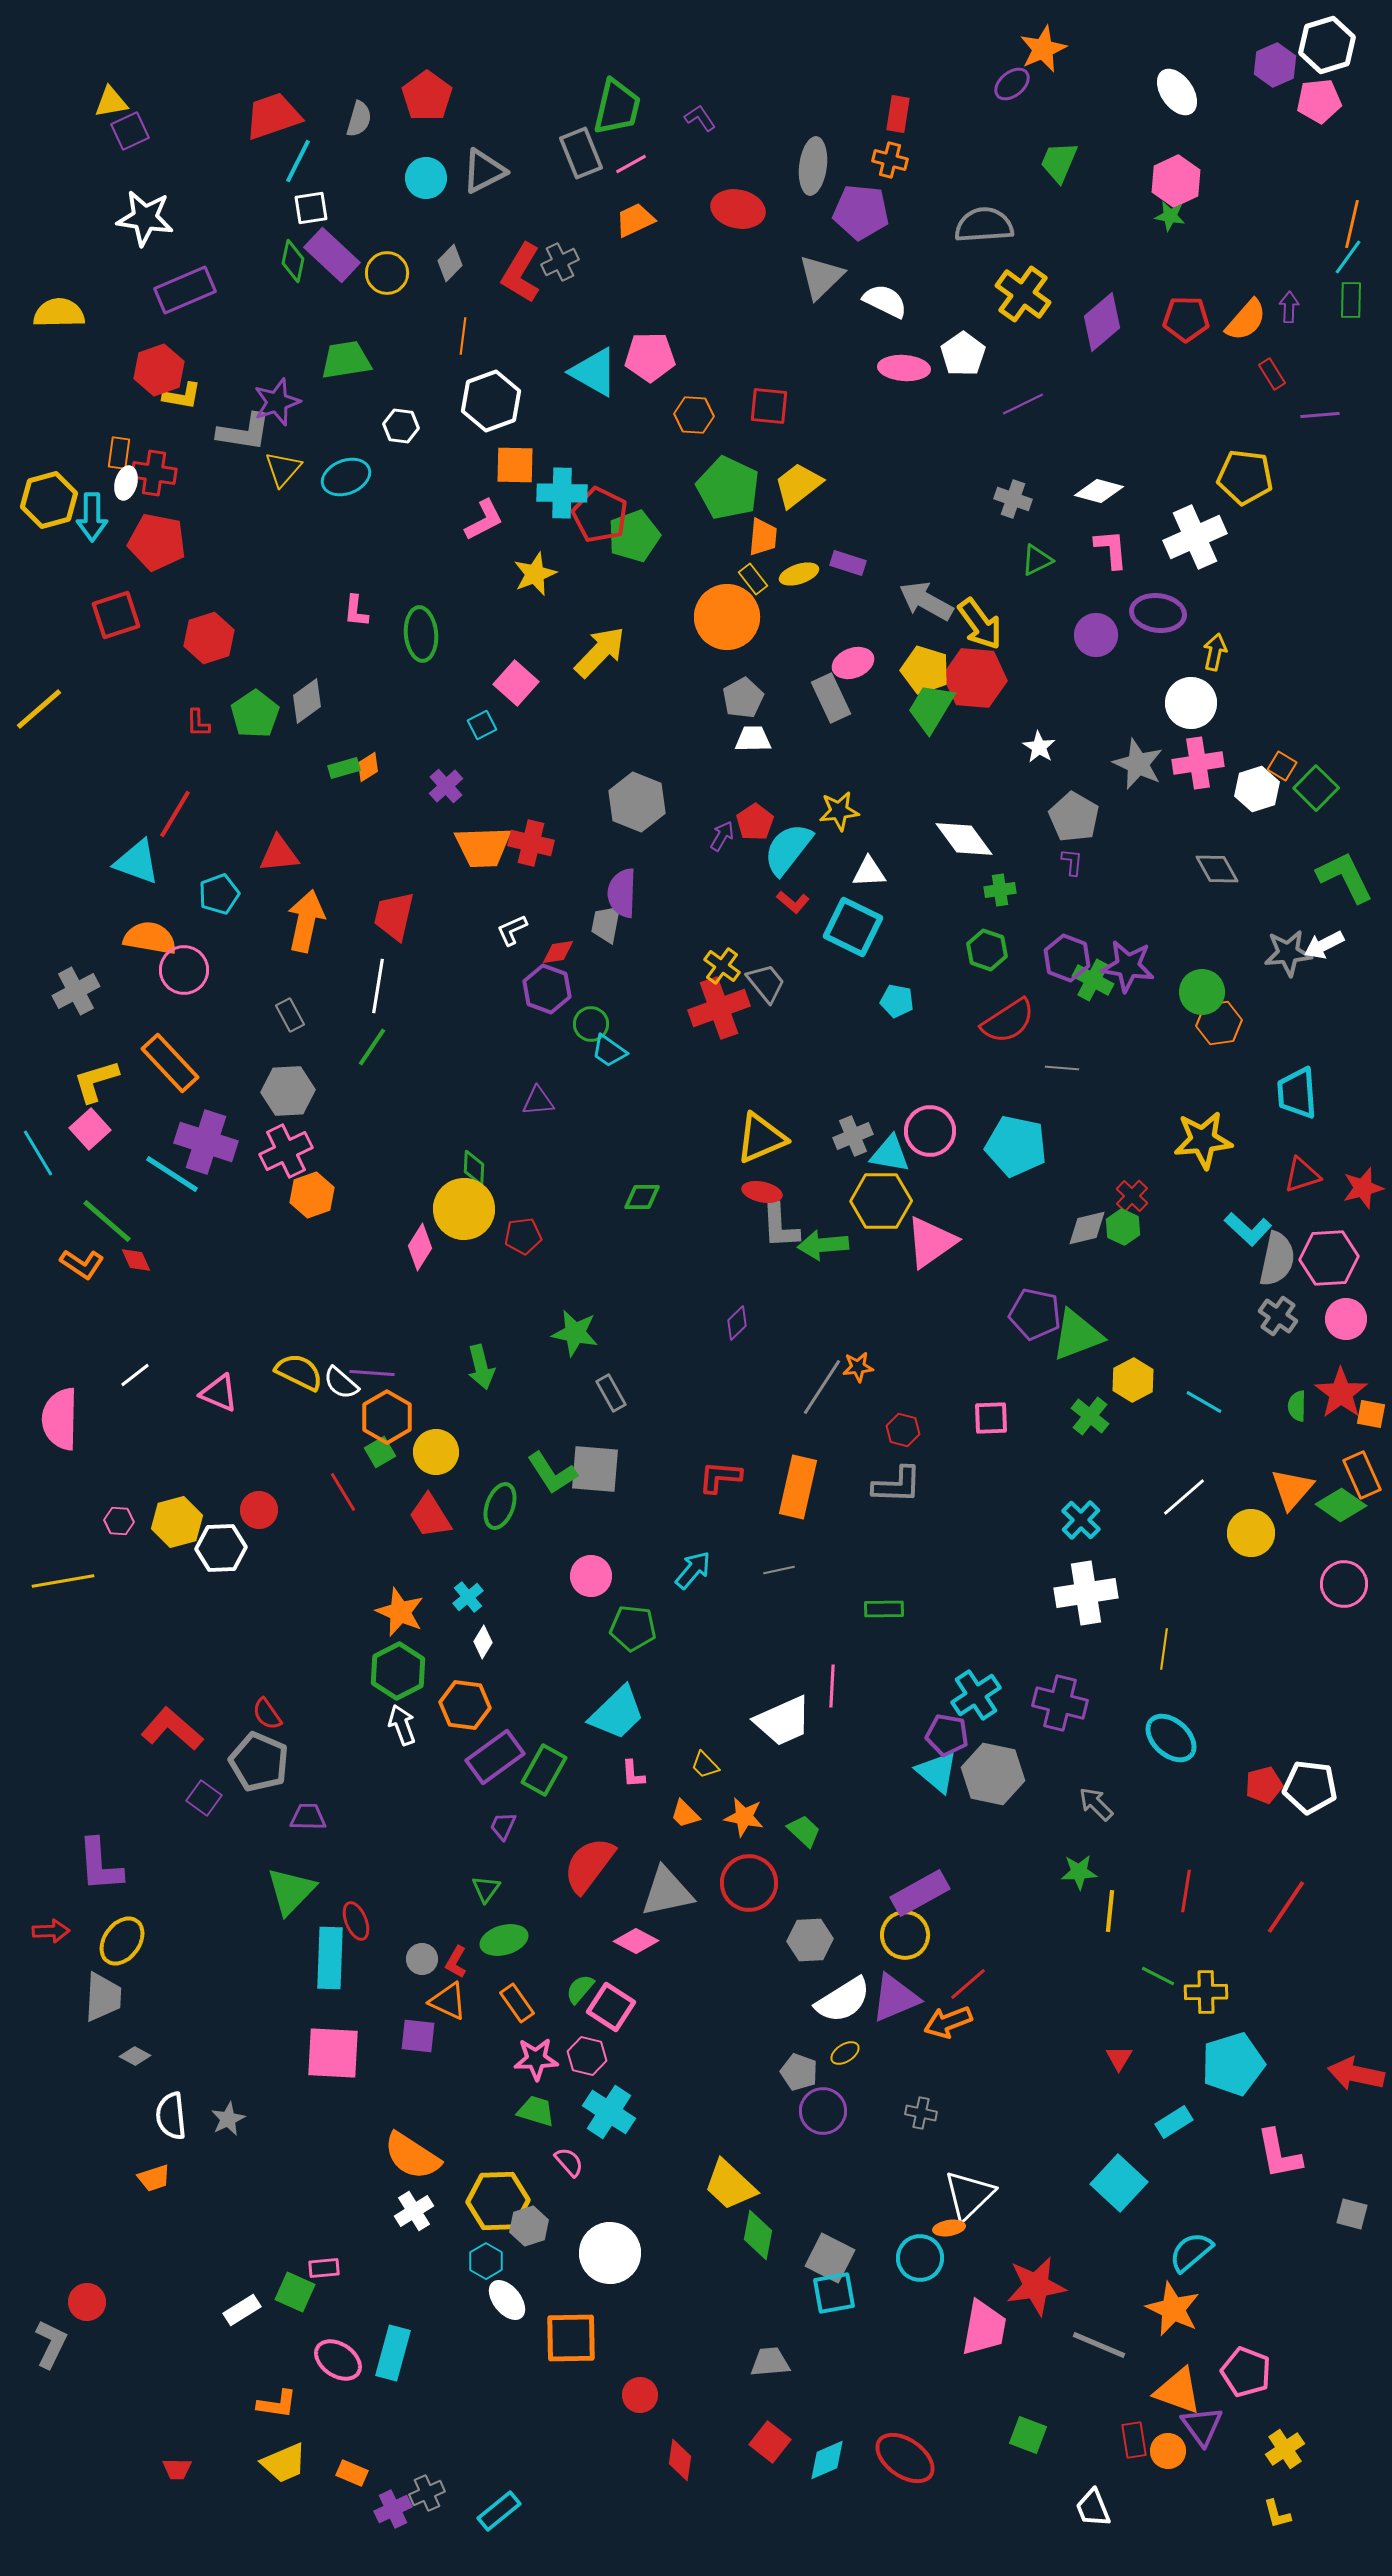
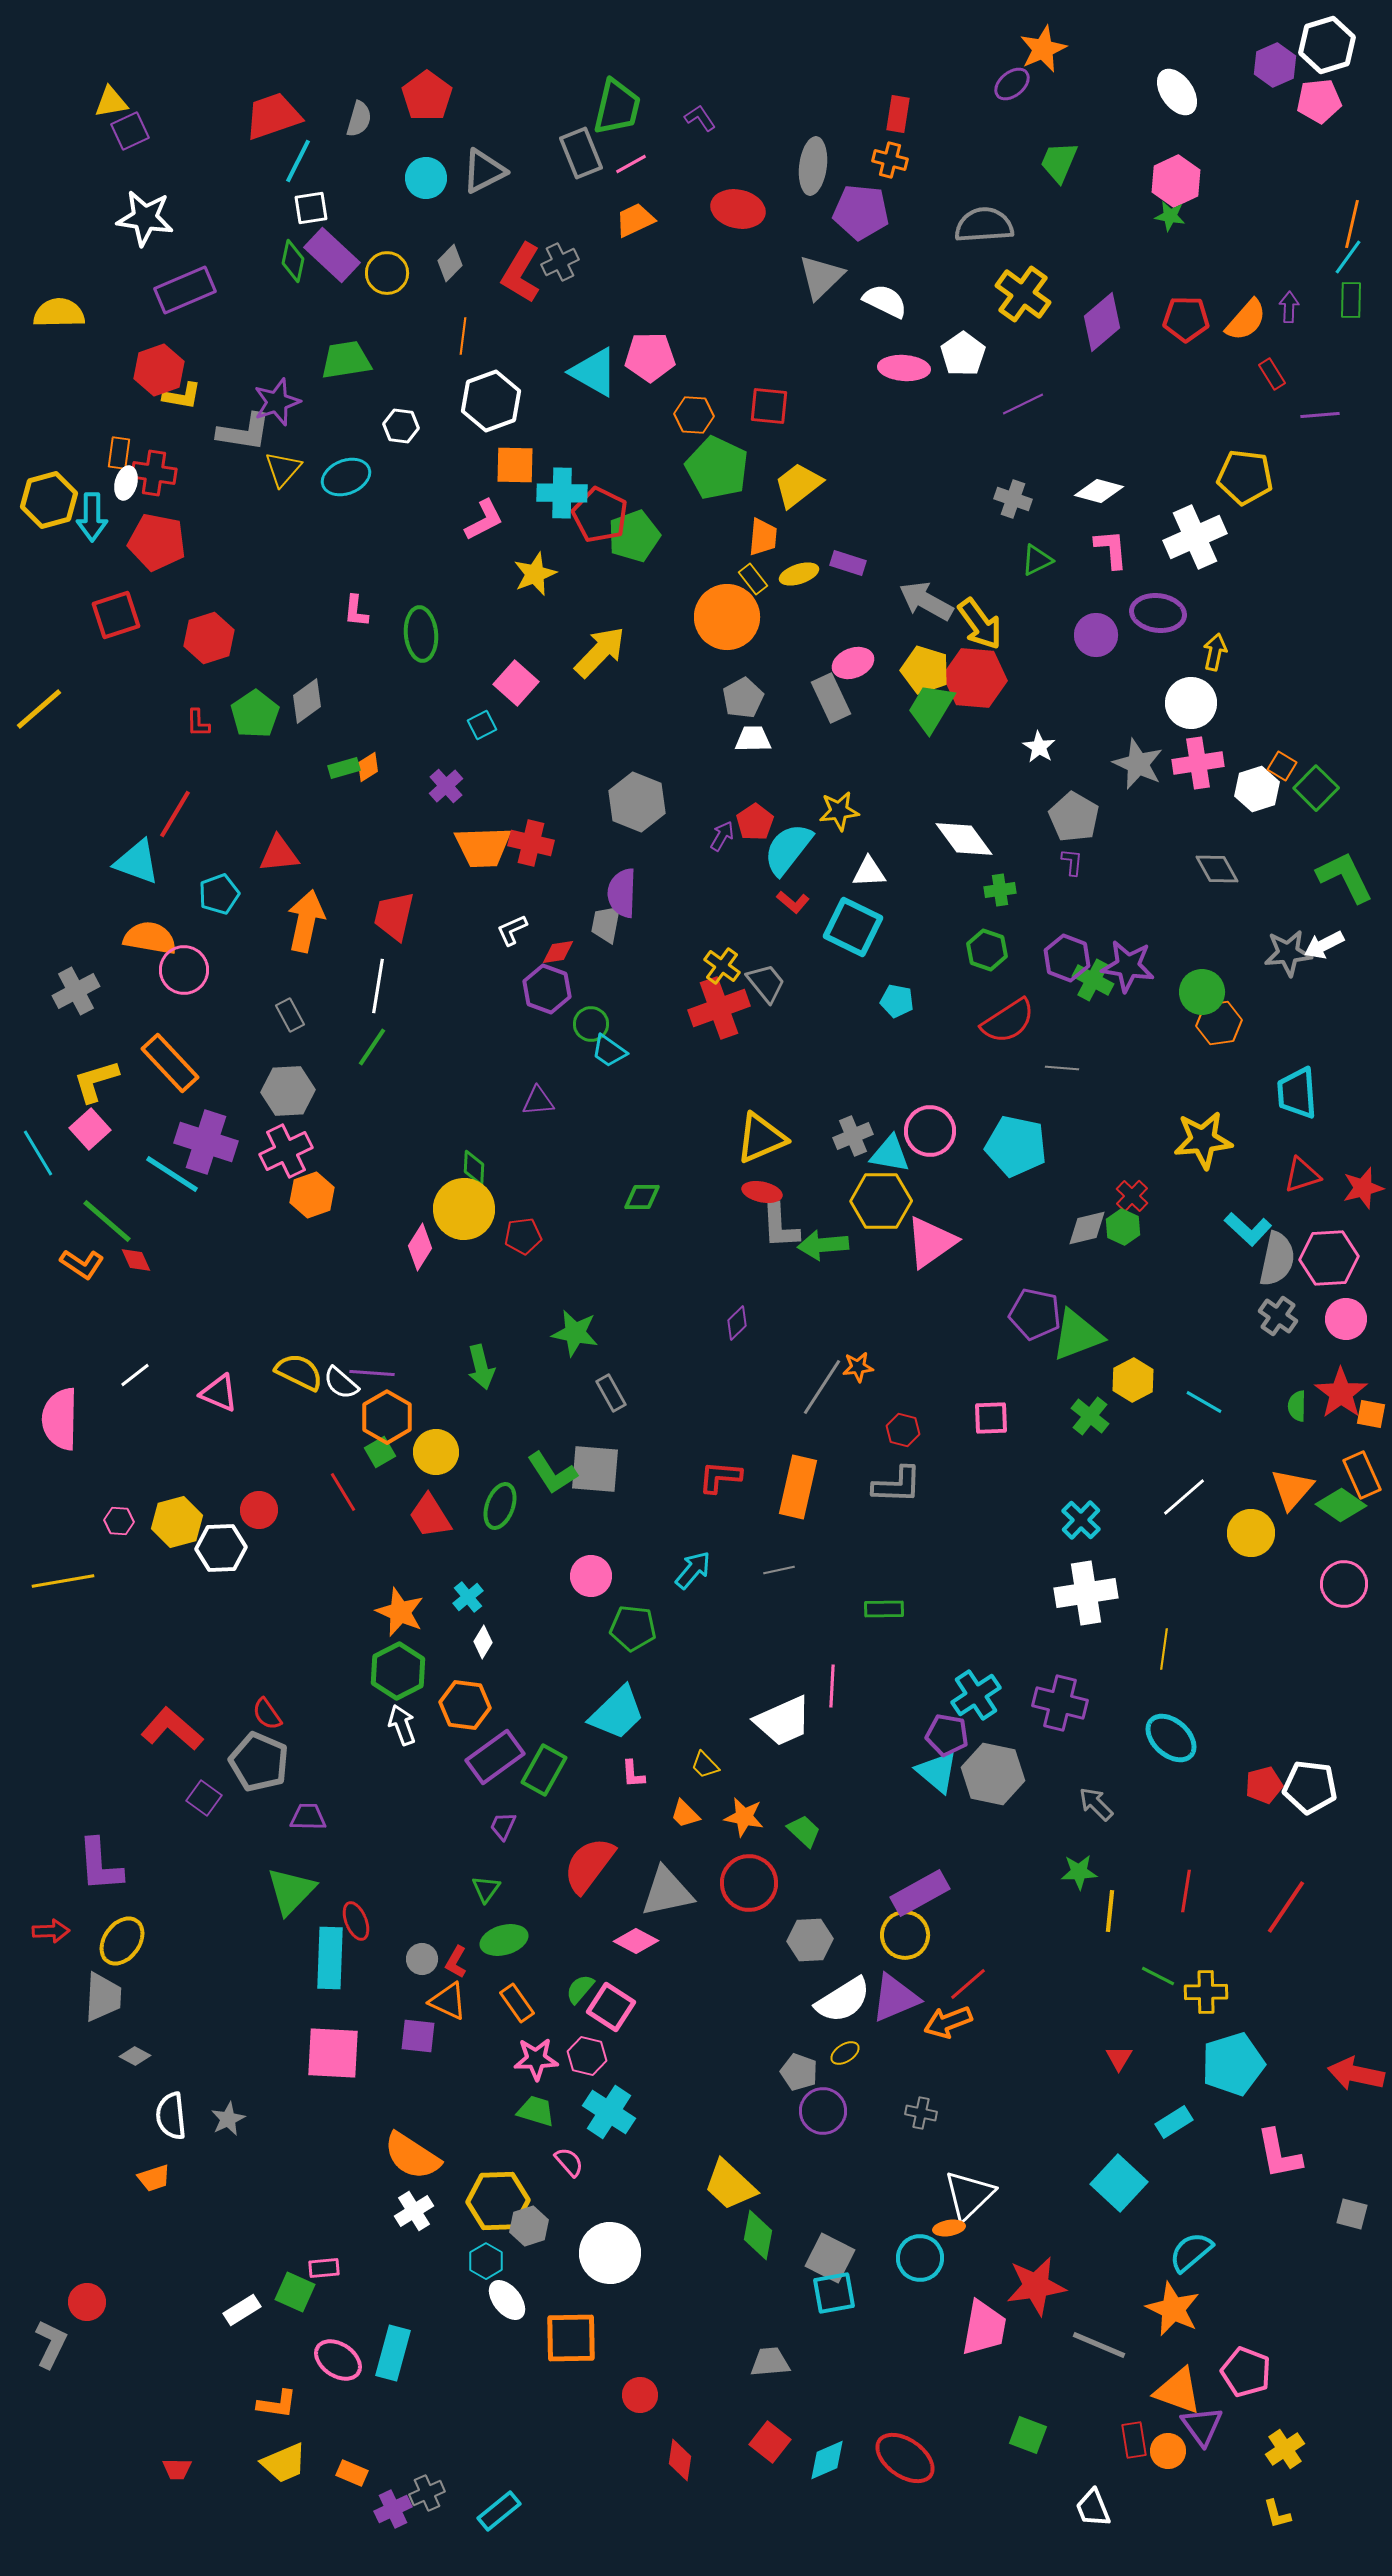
green pentagon at (728, 488): moved 11 px left, 20 px up
